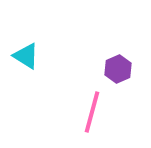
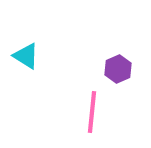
pink line: rotated 9 degrees counterclockwise
